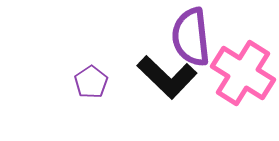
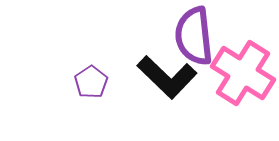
purple semicircle: moved 3 px right, 1 px up
